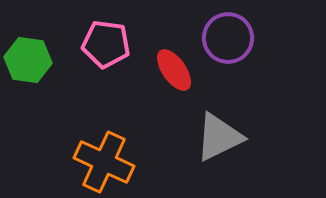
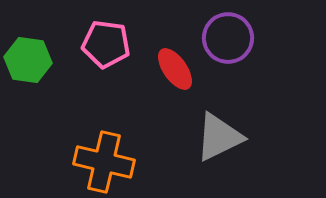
red ellipse: moved 1 px right, 1 px up
orange cross: rotated 12 degrees counterclockwise
